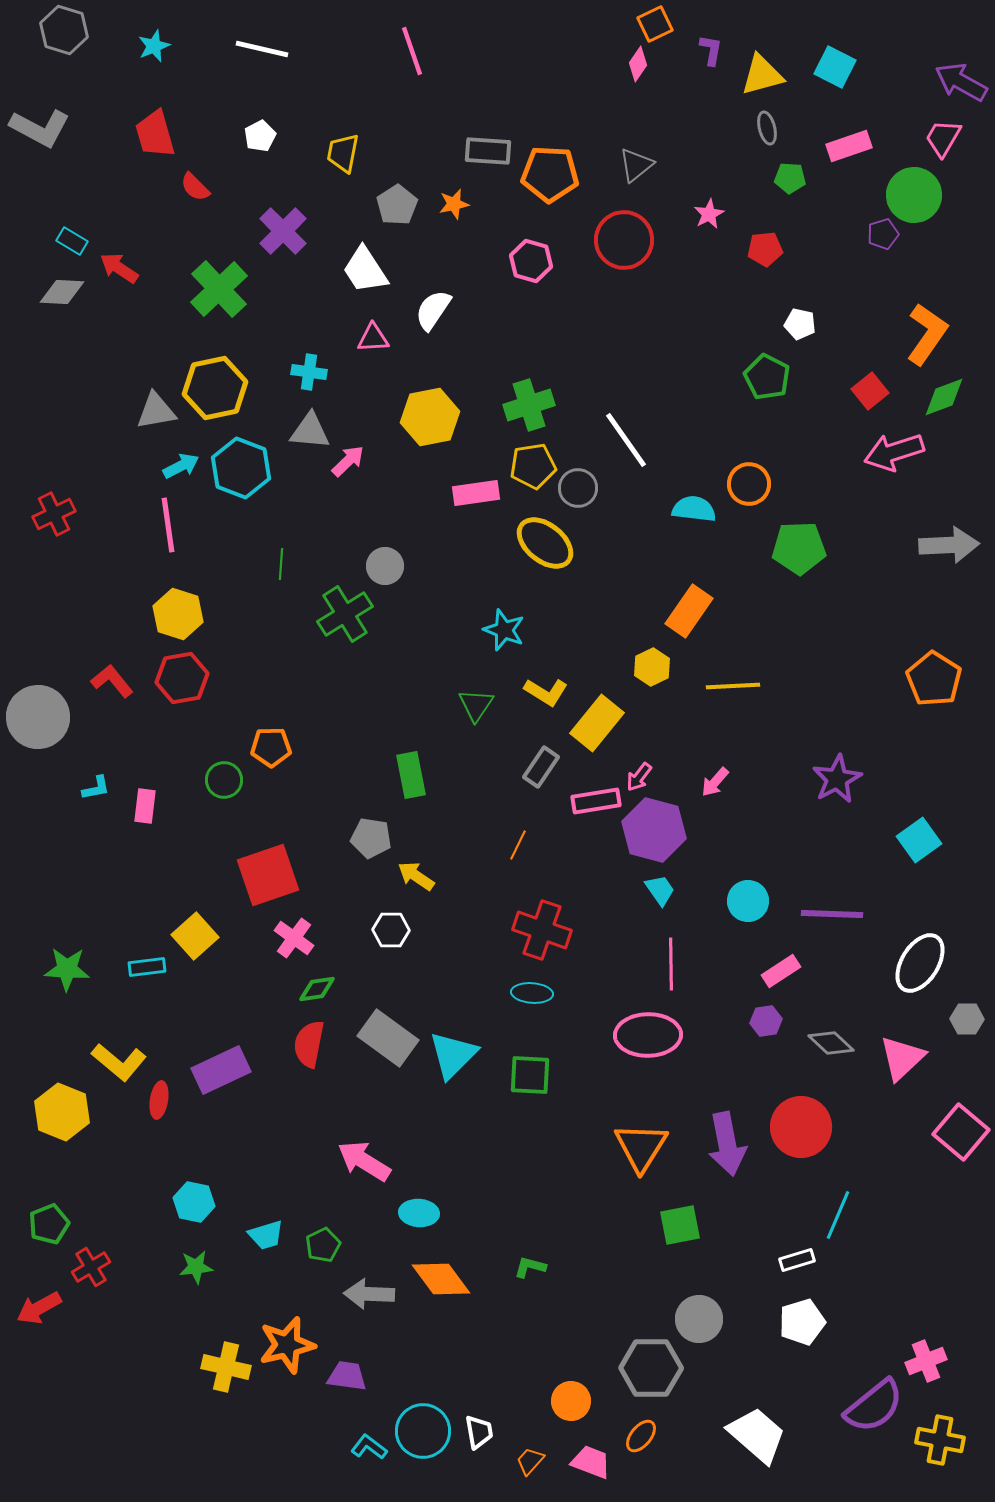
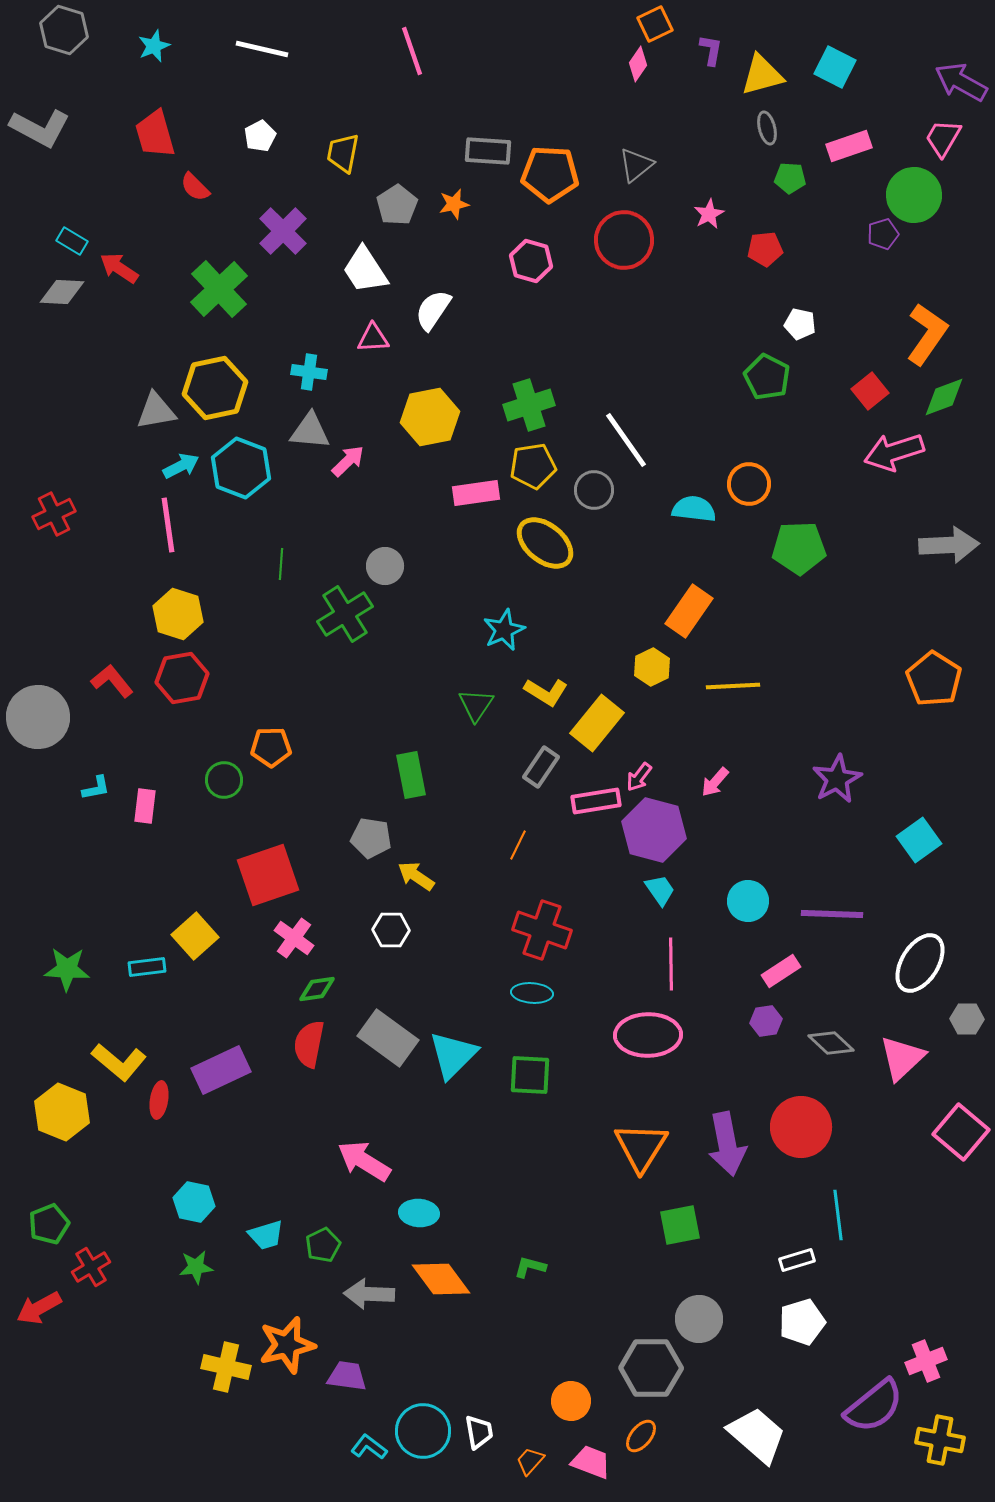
gray circle at (578, 488): moved 16 px right, 2 px down
cyan star at (504, 630): rotated 27 degrees clockwise
cyan line at (838, 1215): rotated 30 degrees counterclockwise
